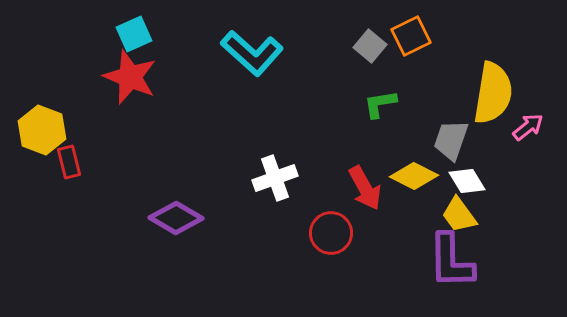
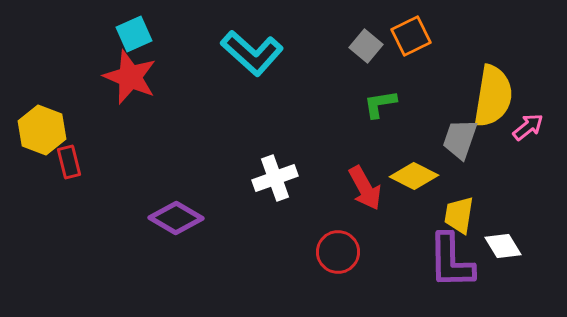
gray square: moved 4 px left
yellow semicircle: moved 3 px down
gray trapezoid: moved 9 px right, 1 px up
white diamond: moved 36 px right, 65 px down
yellow trapezoid: rotated 45 degrees clockwise
red circle: moved 7 px right, 19 px down
